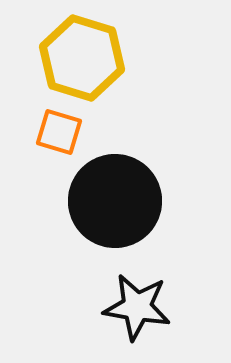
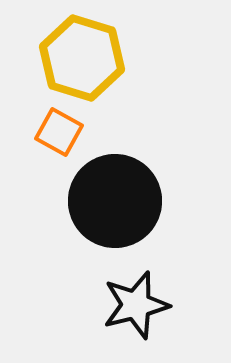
orange square: rotated 12 degrees clockwise
black star: moved 1 px left, 2 px up; rotated 24 degrees counterclockwise
